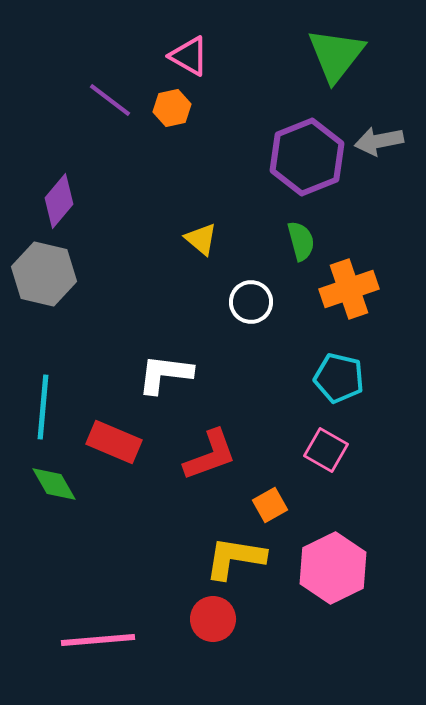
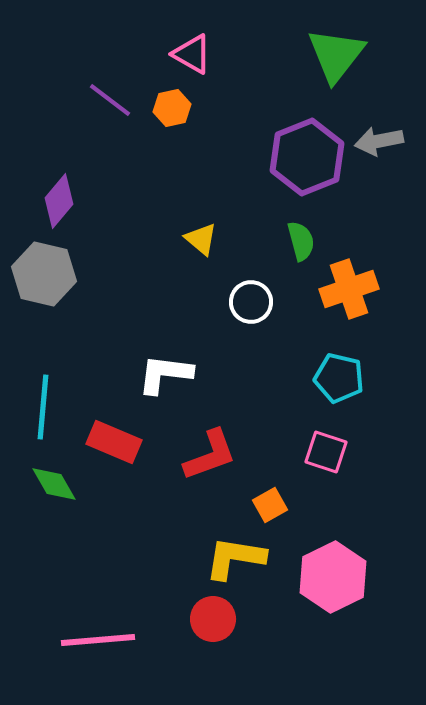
pink triangle: moved 3 px right, 2 px up
pink square: moved 2 px down; rotated 12 degrees counterclockwise
pink hexagon: moved 9 px down
